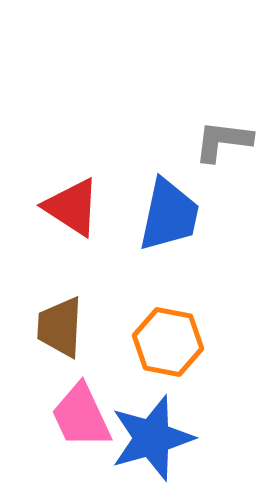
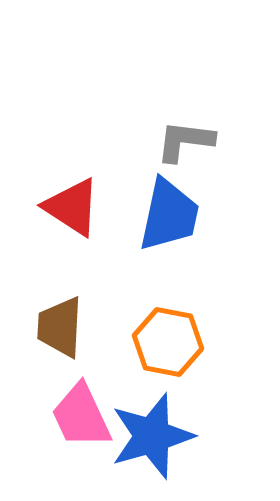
gray L-shape: moved 38 px left
blue star: moved 2 px up
